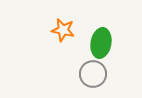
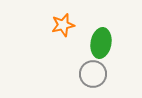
orange star: moved 5 px up; rotated 25 degrees counterclockwise
